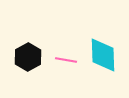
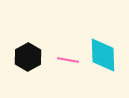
pink line: moved 2 px right
